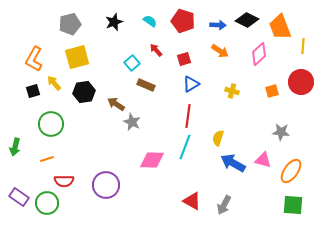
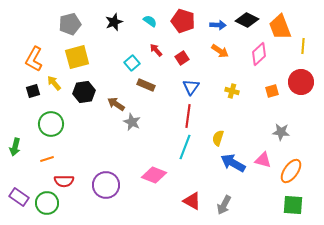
red square at (184, 59): moved 2 px left, 1 px up; rotated 16 degrees counterclockwise
blue triangle at (191, 84): moved 3 px down; rotated 24 degrees counterclockwise
pink diamond at (152, 160): moved 2 px right, 15 px down; rotated 20 degrees clockwise
